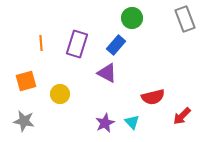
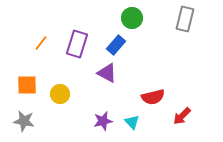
gray rectangle: rotated 35 degrees clockwise
orange line: rotated 42 degrees clockwise
orange square: moved 1 px right, 4 px down; rotated 15 degrees clockwise
purple star: moved 2 px left, 2 px up; rotated 12 degrees clockwise
